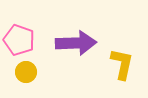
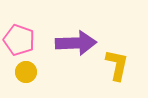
yellow L-shape: moved 5 px left, 1 px down
